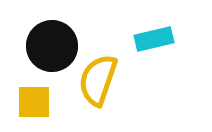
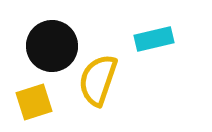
yellow square: rotated 18 degrees counterclockwise
